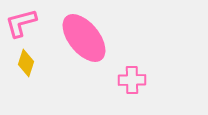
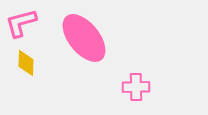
yellow diamond: rotated 16 degrees counterclockwise
pink cross: moved 4 px right, 7 px down
